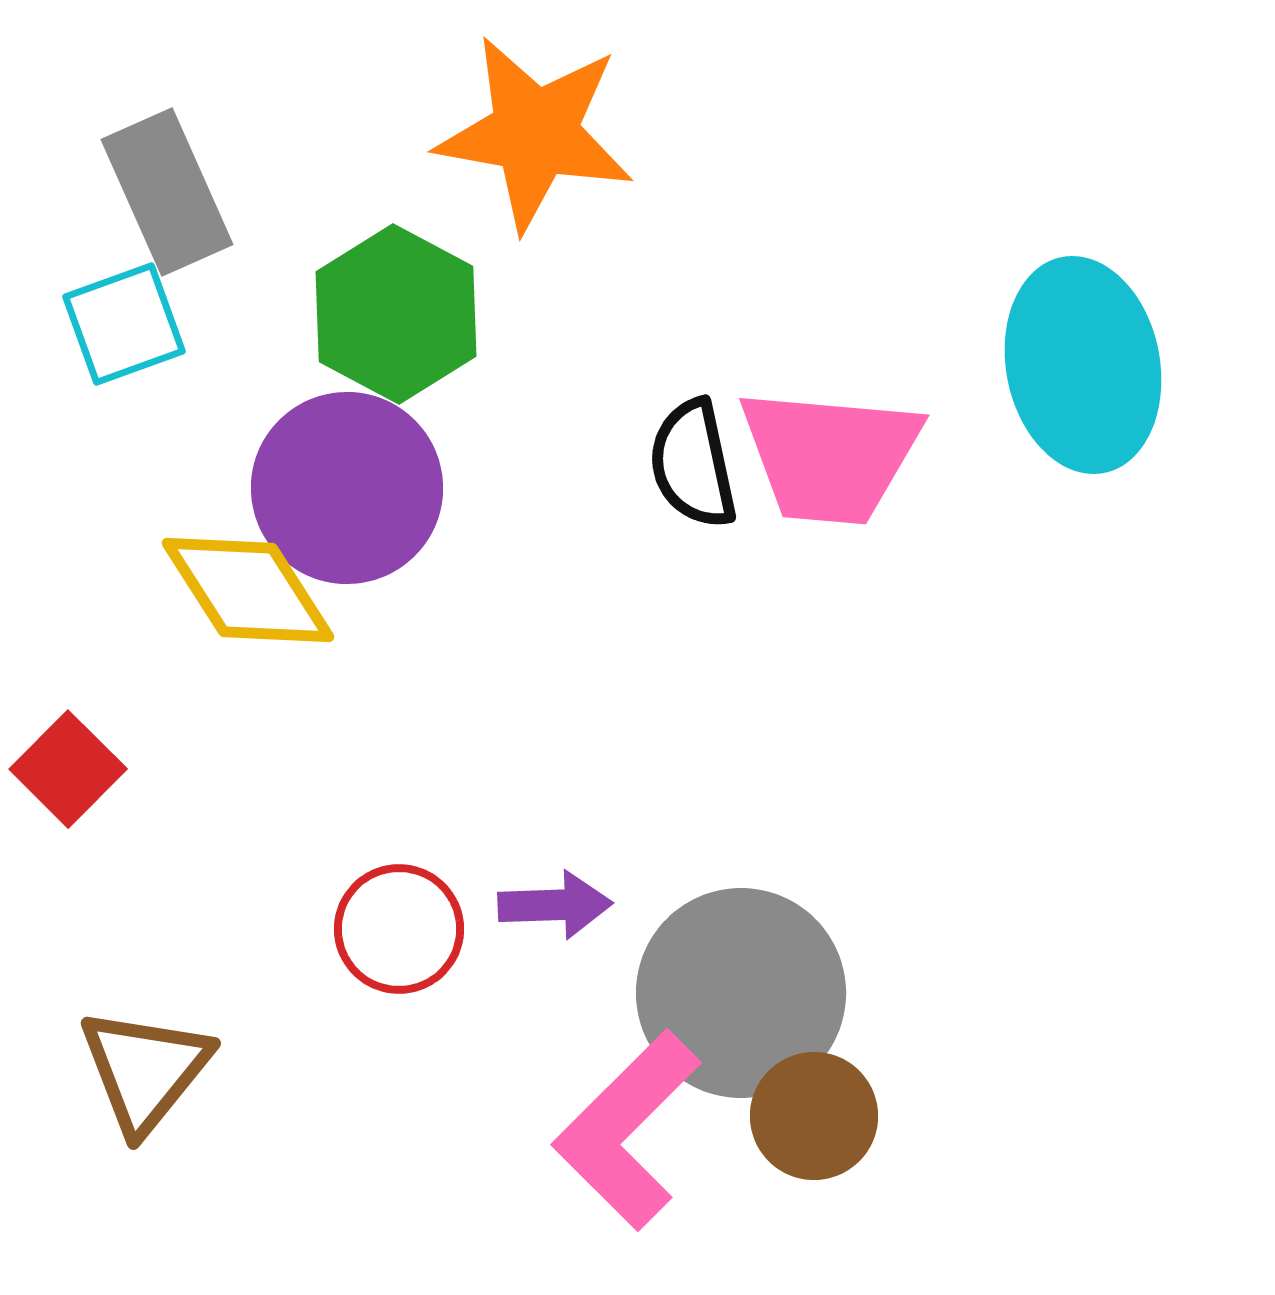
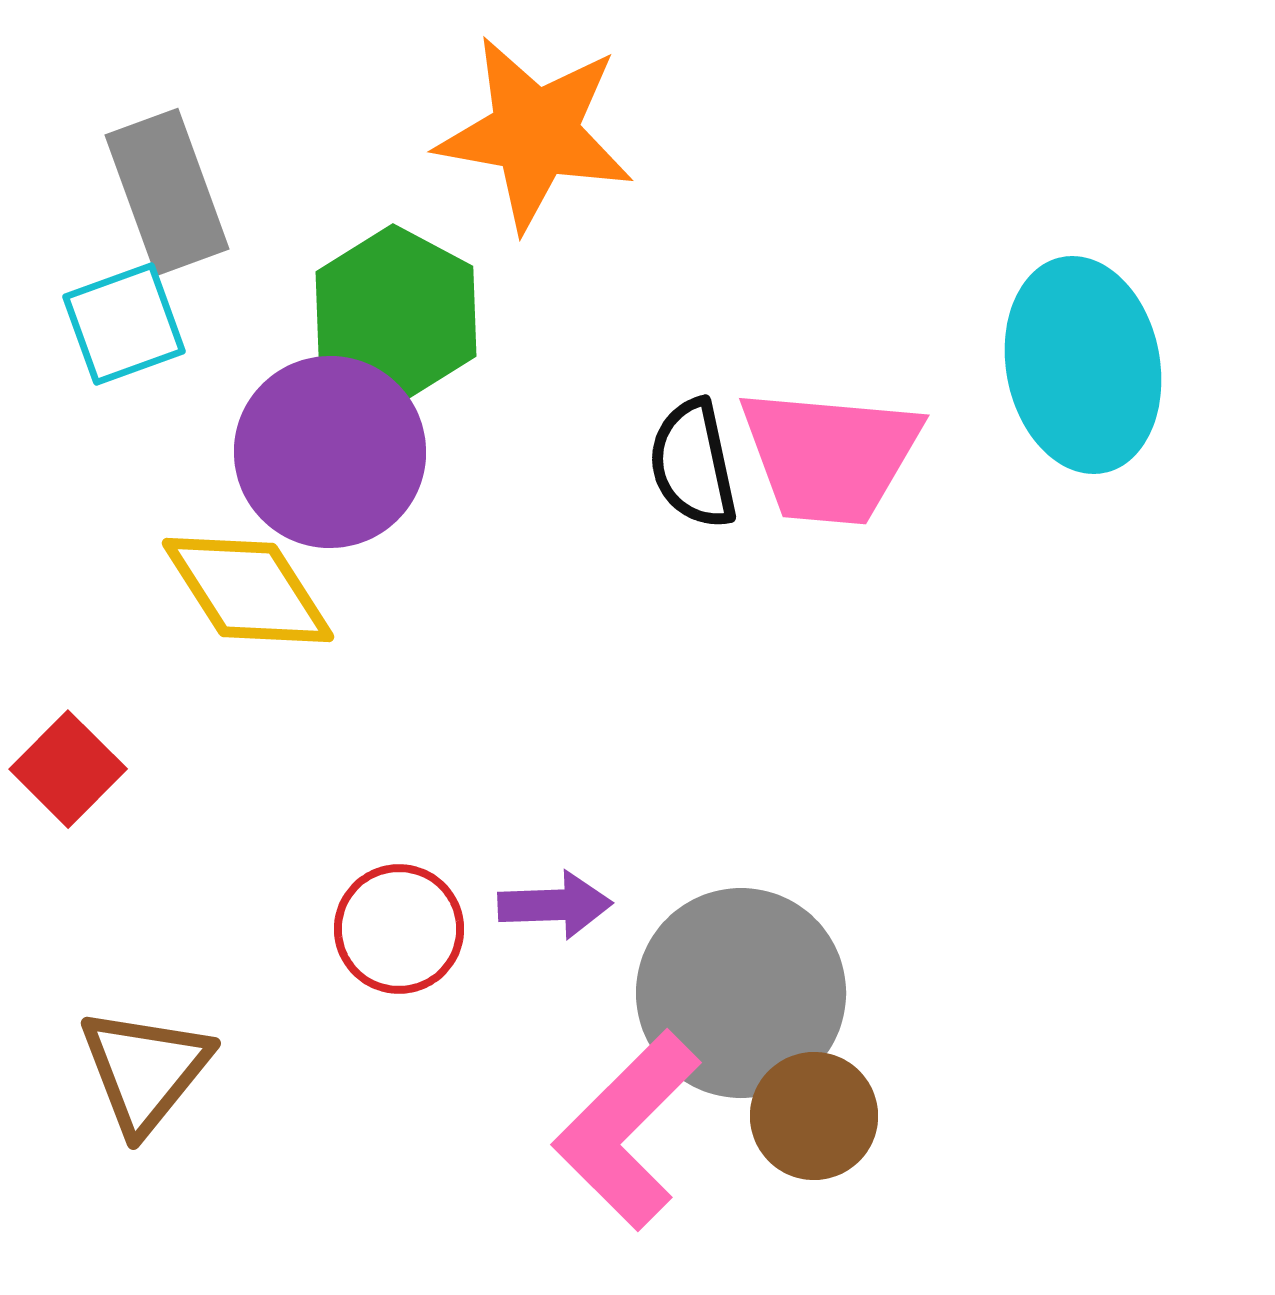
gray rectangle: rotated 4 degrees clockwise
purple circle: moved 17 px left, 36 px up
